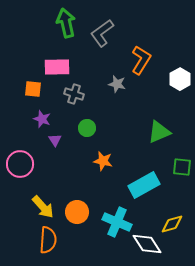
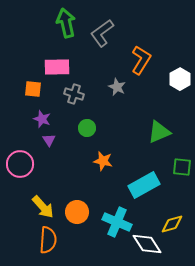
gray star: moved 3 px down; rotated 12 degrees clockwise
purple triangle: moved 6 px left
